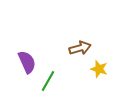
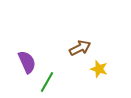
brown arrow: rotated 10 degrees counterclockwise
green line: moved 1 px left, 1 px down
